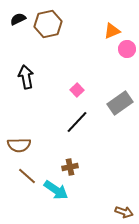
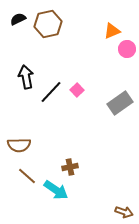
black line: moved 26 px left, 30 px up
